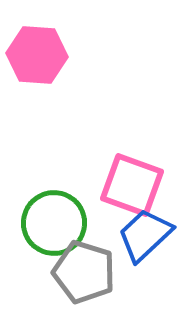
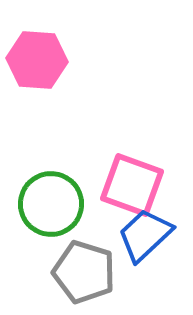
pink hexagon: moved 5 px down
green circle: moved 3 px left, 19 px up
